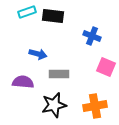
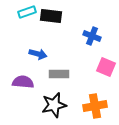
black rectangle: moved 2 px left
